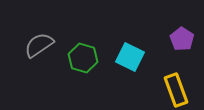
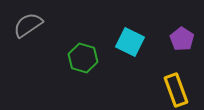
gray semicircle: moved 11 px left, 20 px up
cyan square: moved 15 px up
